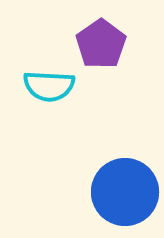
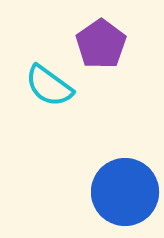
cyan semicircle: rotated 33 degrees clockwise
